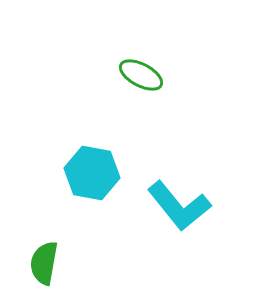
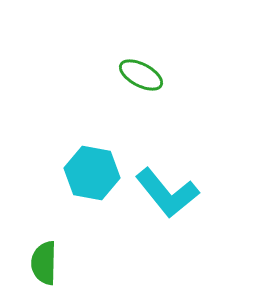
cyan L-shape: moved 12 px left, 13 px up
green semicircle: rotated 9 degrees counterclockwise
